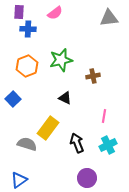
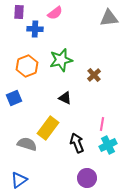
blue cross: moved 7 px right
brown cross: moved 1 px right, 1 px up; rotated 32 degrees counterclockwise
blue square: moved 1 px right, 1 px up; rotated 21 degrees clockwise
pink line: moved 2 px left, 8 px down
